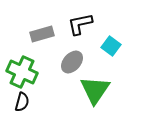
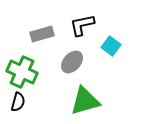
black L-shape: moved 2 px right, 1 px down
green triangle: moved 10 px left, 11 px down; rotated 40 degrees clockwise
black semicircle: moved 4 px left
